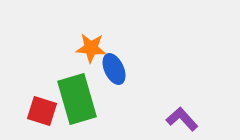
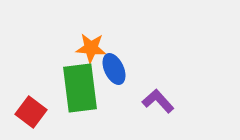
green rectangle: moved 3 px right, 11 px up; rotated 9 degrees clockwise
red square: moved 11 px left, 1 px down; rotated 20 degrees clockwise
purple L-shape: moved 24 px left, 18 px up
